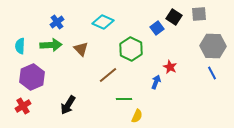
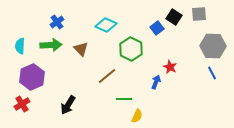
cyan diamond: moved 3 px right, 3 px down
brown line: moved 1 px left, 1 px down
red cross: moved 1 px left, 2 px up
